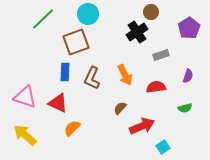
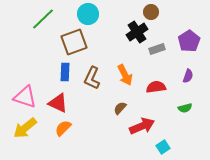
purple pentagon: moved 13 px down
brown square: moved 2 px left
gray rectangle: moved 4 px left, 6 px up
orange semicircle: moved 9 px left
yellow arrow: moved 7 px up; rotated 80 degrees counterclockwise
